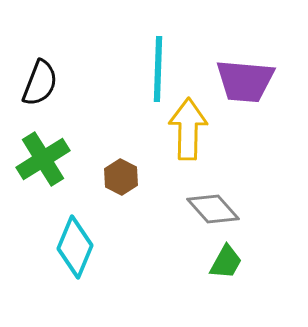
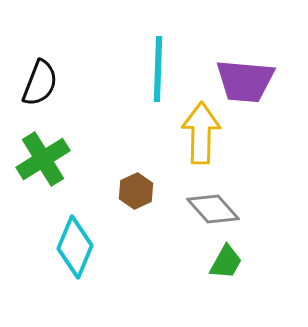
yellow arrow: moved 13 px right, 4 px down
brown hexagon: moved 15 px right, 14 px down; rotated 8 degrees clockwise
